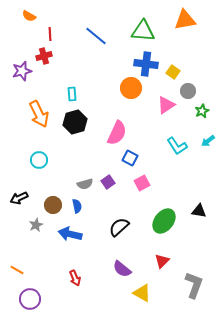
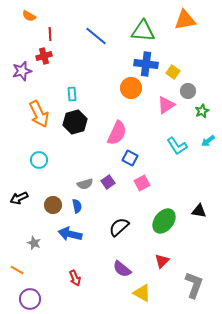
gray star: moved 2 px left, 18 px down; rotated 24 degrees counterclockwise
